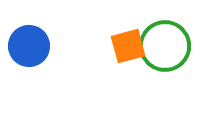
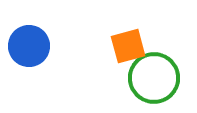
green circle: moved 11 px left, 32 px down
